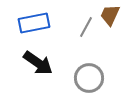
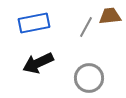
brown trapezoid: moved 1 px down; rotated 60 degrees clockwise
black arrow: rotated 120 degrees clockwise
